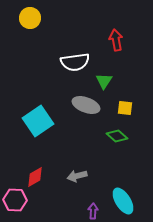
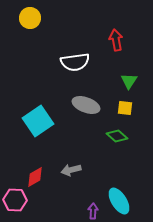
green triangle: moved 25 px right
gray arrow: moved 6 px left, 6 px up
cyan ellipse: moved 4 px left
